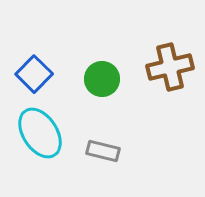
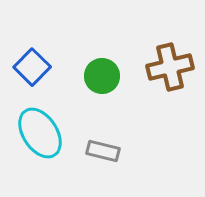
blue square: moved 2 px left, 7 px up
green circle: moved 3 px up
